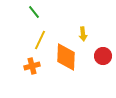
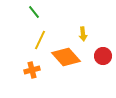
orange diamond: rotated 44 degrees counterclockwise
orange cross: moved 4 px down
